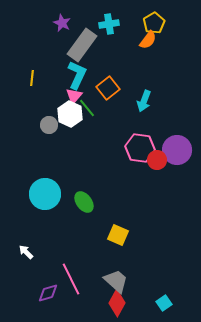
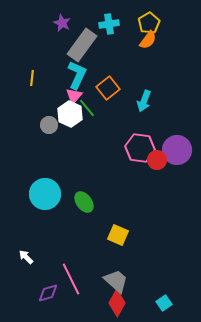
yellow pentagon: moved 5 px left
white arrow: moved 5 px down
